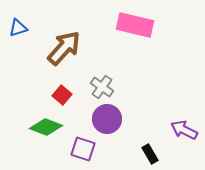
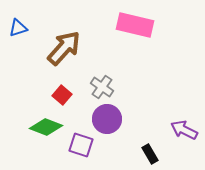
purple square: moved 2 px left, 4 px up
